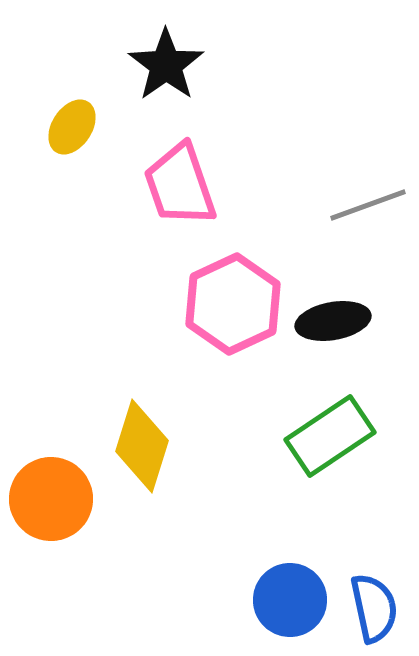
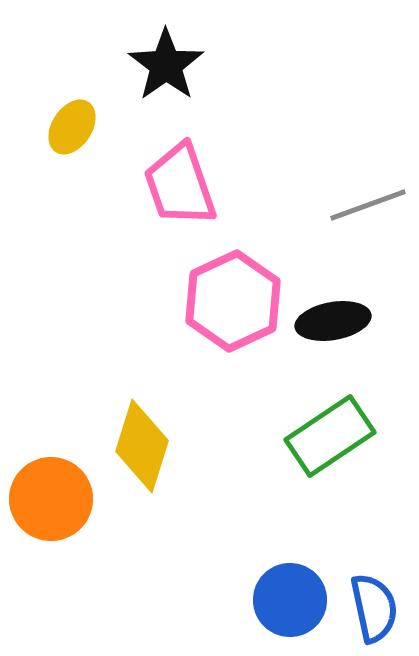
pink hexagon: moved 3 px up
